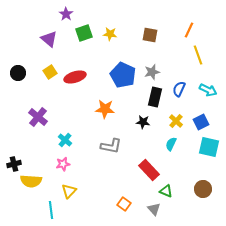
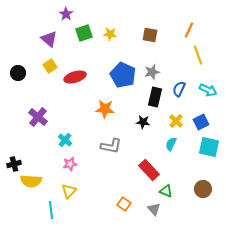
yellow square: moved 6 px up
pink star: moved 7 px right
